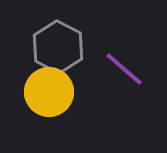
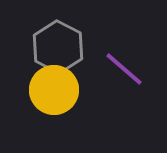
yellow circle: moved 5 px right, 2 px up
